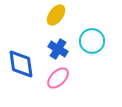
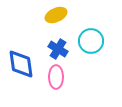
yellow ellipse: rotated 30 degrees clockwise
cyan circle: moved 1 px left
pink ellipse: moved 2 px left, 1 px up; rotated 45 degrees counterclockwise
